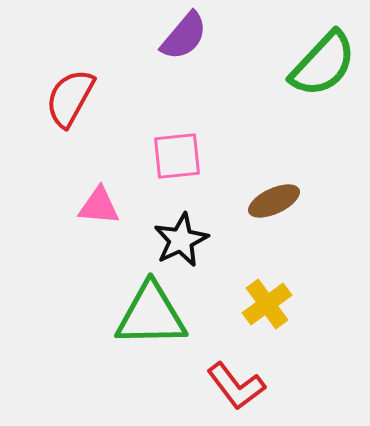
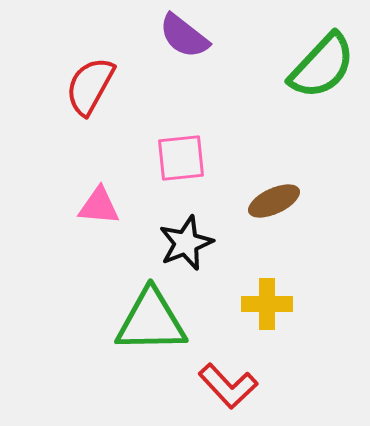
purple semicircle: rotated 88 degrees clockwise
green semicircle: moved 1 px left, 2 px down
red semicircle: moved 20 px right, 12 px up
pink square: moved 4 px right, 2 px down
black star: moved 5 px right, 3 px down; rotated 4 degrees clockwise
yellow cross: rotated 36 degrees clockwise
green triangle: moved 6 px down
red L-shape: moved 8 px left; rotated 6 degrees counterclockwise
